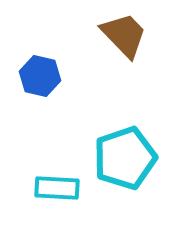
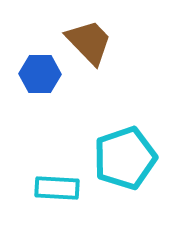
brown trapezoid: moved 35 px left, 7 px down
blue hexagon: moved 2 px up; rotated 12 degrees counterclockwise
